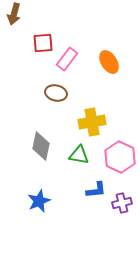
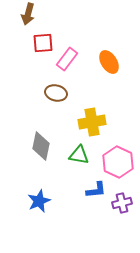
brown arrow: moved 14 px right
pink hexagon: moved 2 px left, 5 px down
